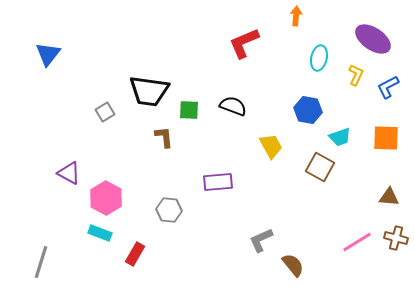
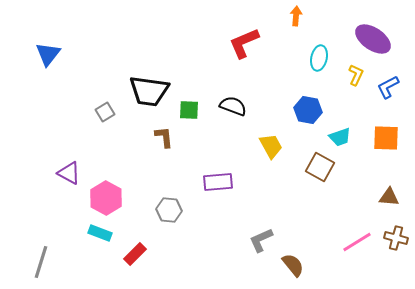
red rectangle: rotated 15 degrees clockwise
